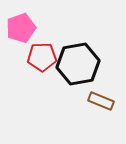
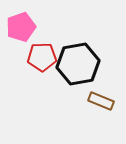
pink pentagon: moved 1 px up
